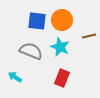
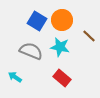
blue square: rotated 24 degrees clockwise
brown line: rotated 56 degrees clockwise
cyan star: rotated 12 degrees counterclockwise
red rectangle: rotated 72 degrees counterclockwise
